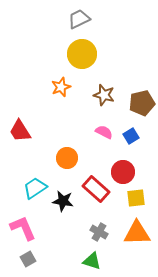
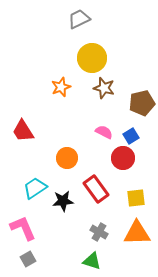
yellow circle: moved 10 px right, 4 px down
brown star: moved 7 px up
red trapezoid: moved 3 px right
red circle: moved 14 px up
red rectangle: rotated 12 degrees clockwise
black star: rotated 15 degrees counterclockwise
